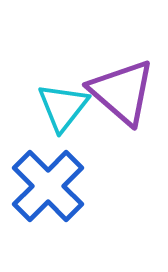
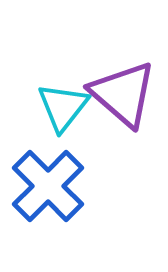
purple triangle: moved 1 px right, 2 px down
